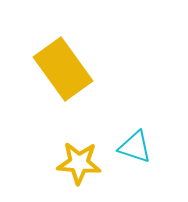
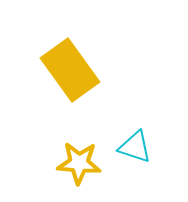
yellow rectangle: moved 7 px right, 1 px down
